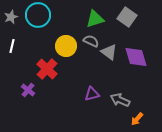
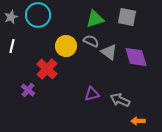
gray square: rotated 24 degrees counterclockwise
orange arrow: moved 1 px right, 2 px down; rotated 48 degrees clockwise
